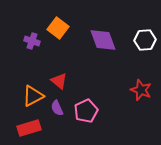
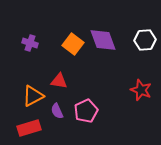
orange square: moved 15 px right, 16 px down
purple cross: moved 2 px left, 2 px down
red triangle: rotated 30 degrees counterclockwise
purple semicircle: moved 3 px down
